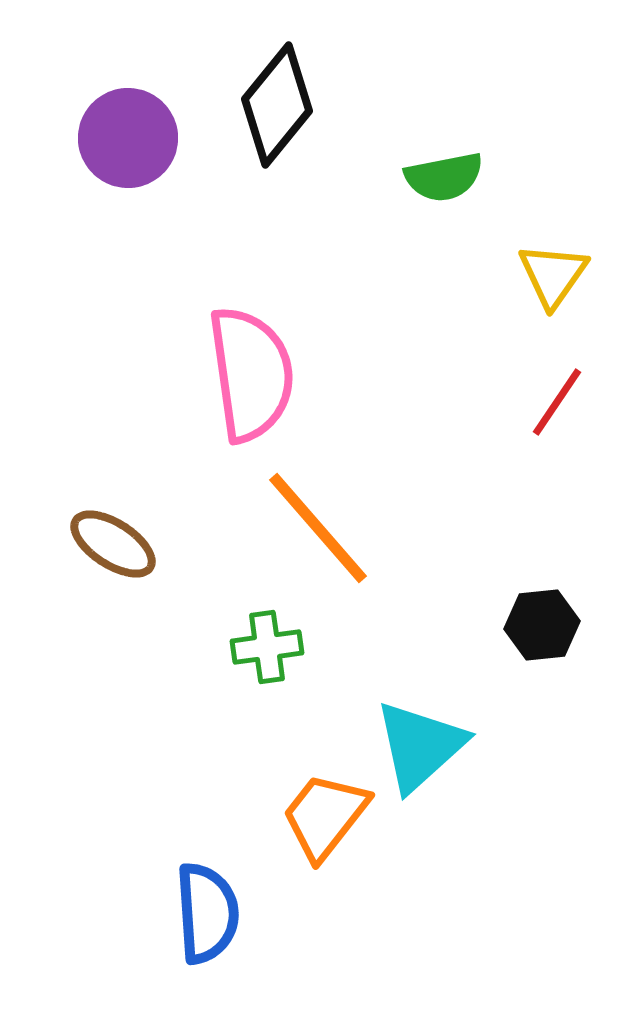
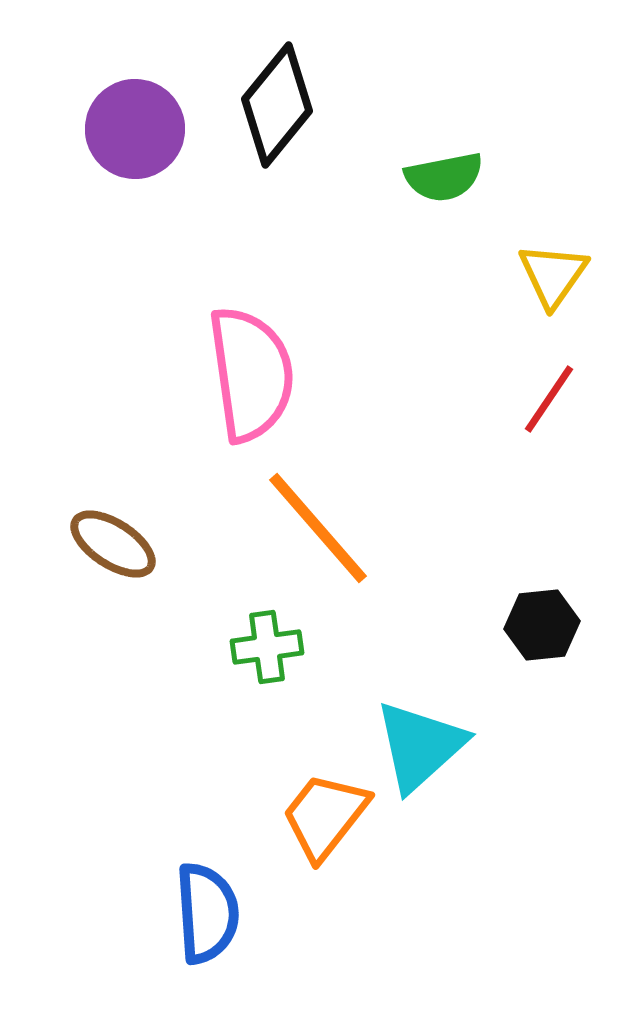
purple circle: moved 7 px right, 9 px up
red line: moved 8 px left, 3 px up
